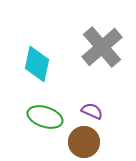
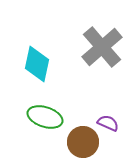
purple semicircle: moved 16 px right, 12 px down
brown circle: moved 1 px left
